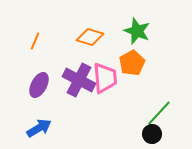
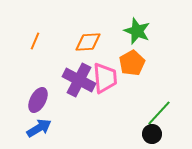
orange diamond: moved 2 px left, 5 px down; rotated 20 degrees counterclockwise
purple ellipse: moved 1 px left, 15 px down
